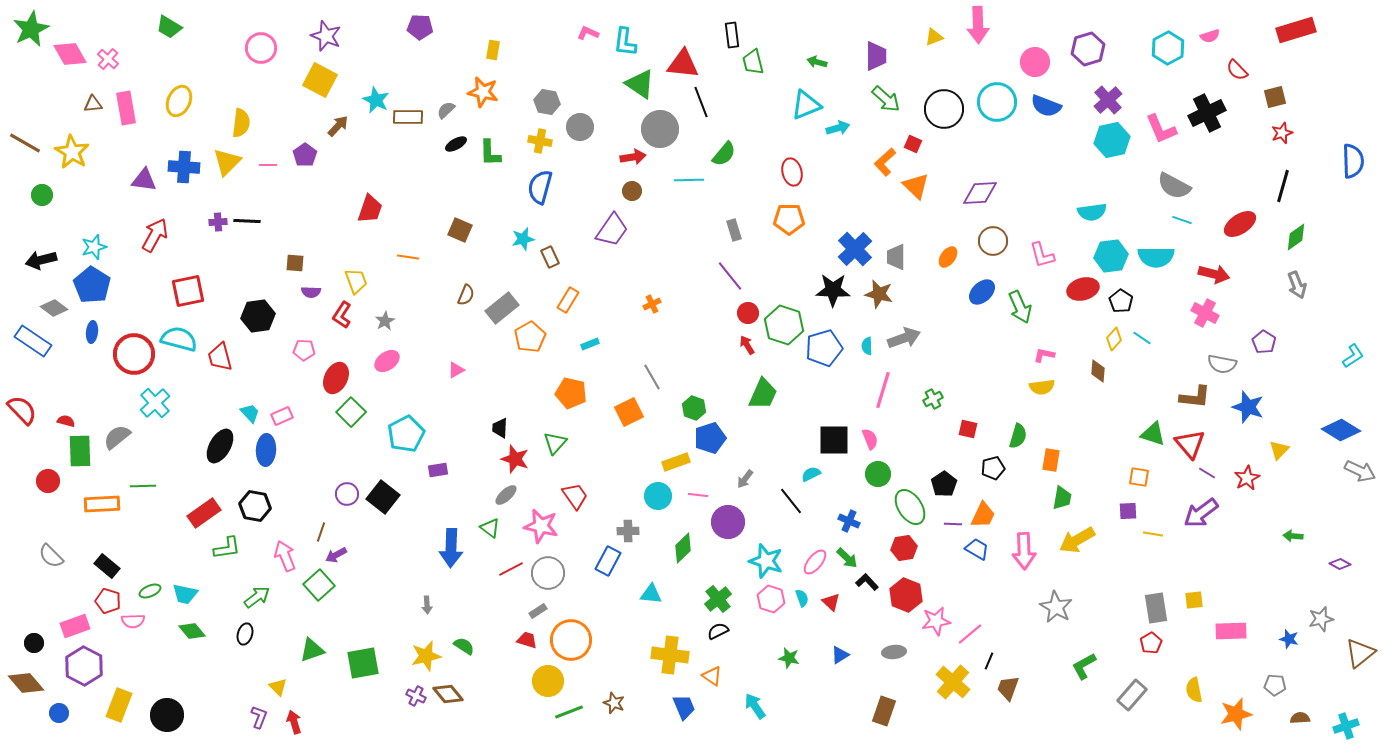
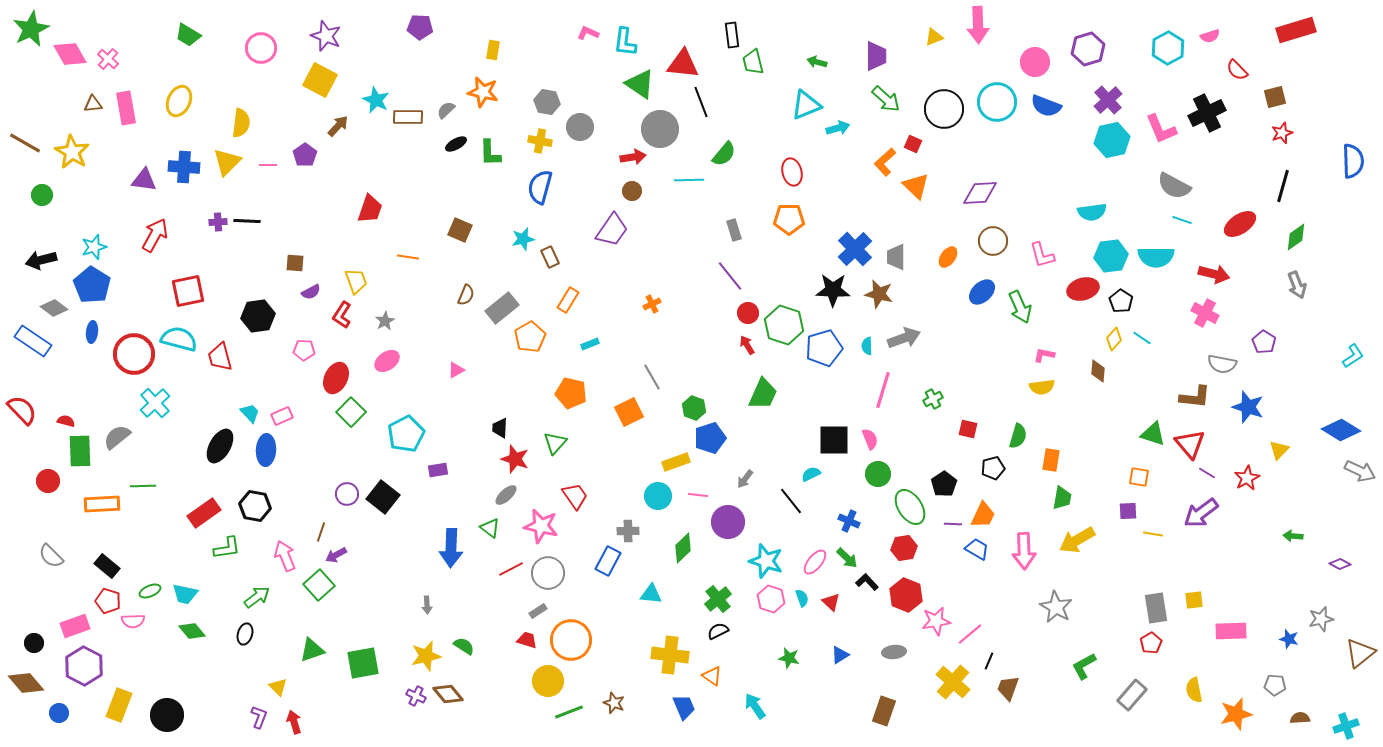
green trapezoid at (169, 27): moved 19 px right, 8 px down
purple semicircle at (311, 292): rotated 30 degrees counterclockwise
